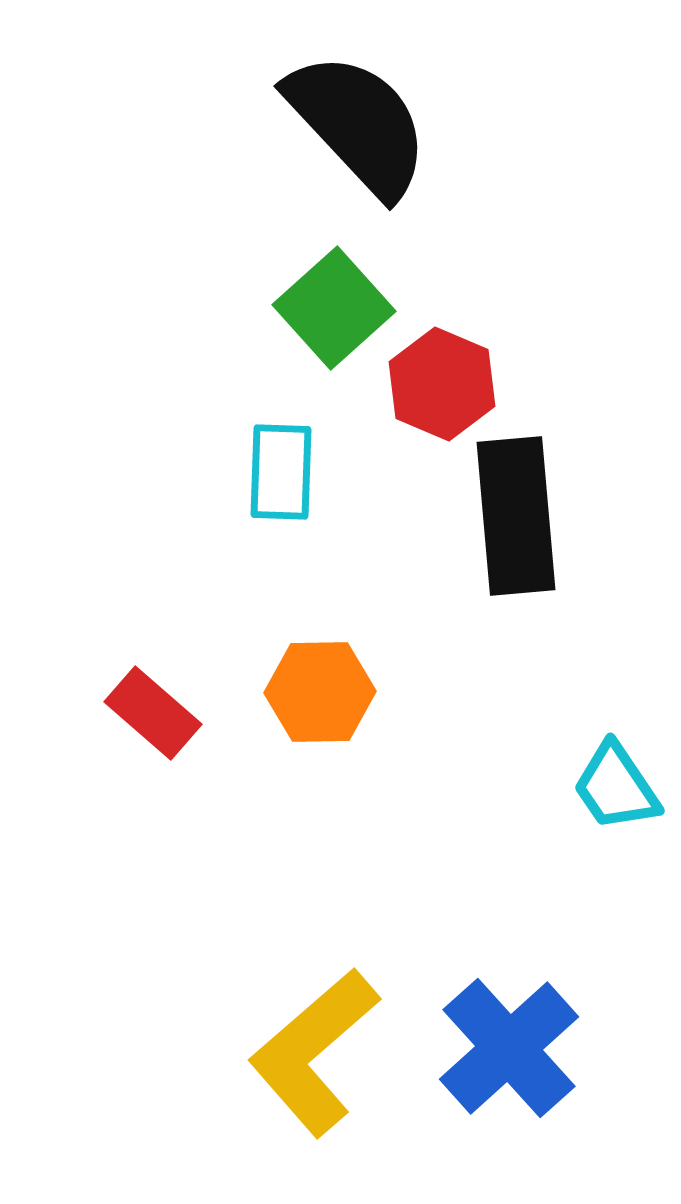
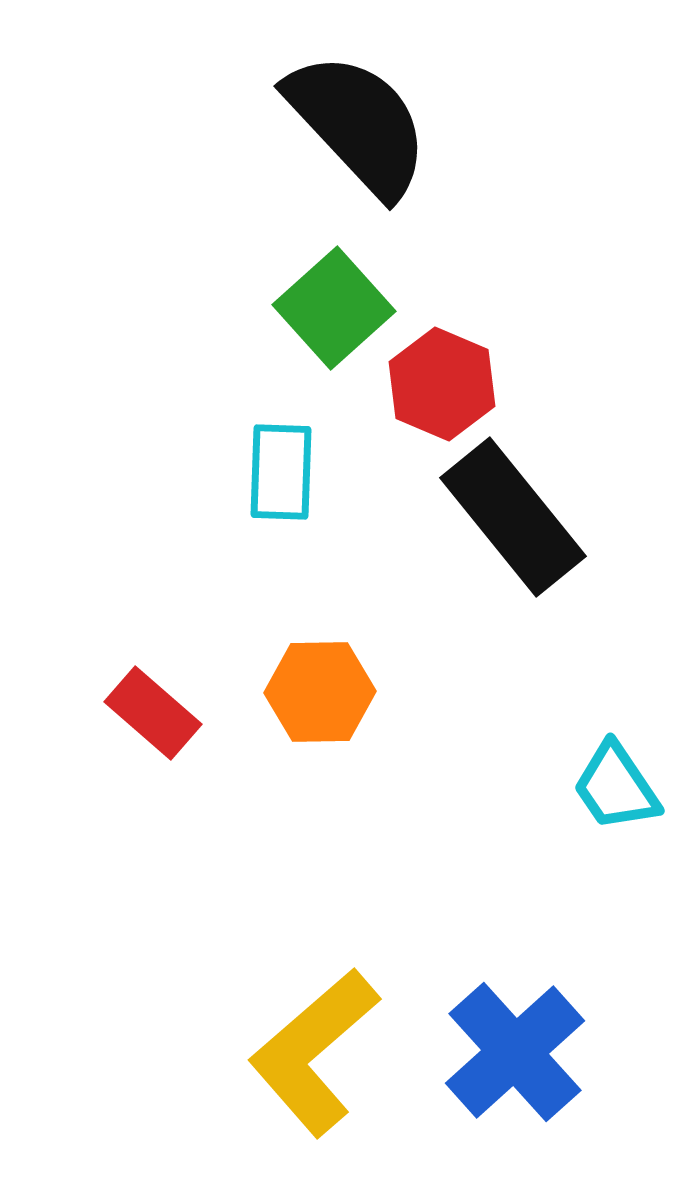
black rectangle: moved 3 px left, 1 px down; rotated 34 degrees counterclockwise
blue cross: moved 6 px right, 4 px down
